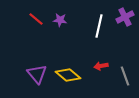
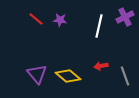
yellow diamond: moved 1 px down
